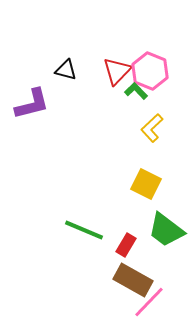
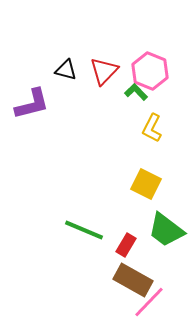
red triangle: moved 13 px left
green L-shape: moved 1 px down
yellow L-shape: rotated 20 degrees counterclockwise
